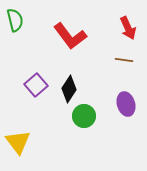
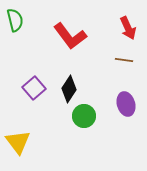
purple square: moved 2 px left, 3 px down
